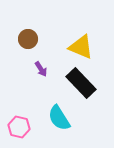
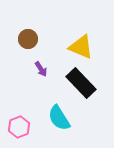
pink hexagon: rotated 25 degrees clockwise
